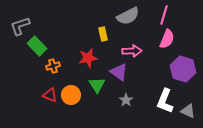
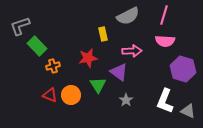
pink semicircle: moved 2 px left, 2 px down; rotated 72 degrees clockwise
green triangle: moved 1 px right
